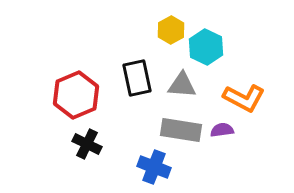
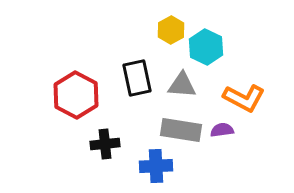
red hexagon: rotated 9 degrees counterclockwise
black cross: moved 18 px right; rotated 32 degrees counterclockwise
blue cross: moved 2 px right, 1 px up; rotated 24 degrees counterclockwise
